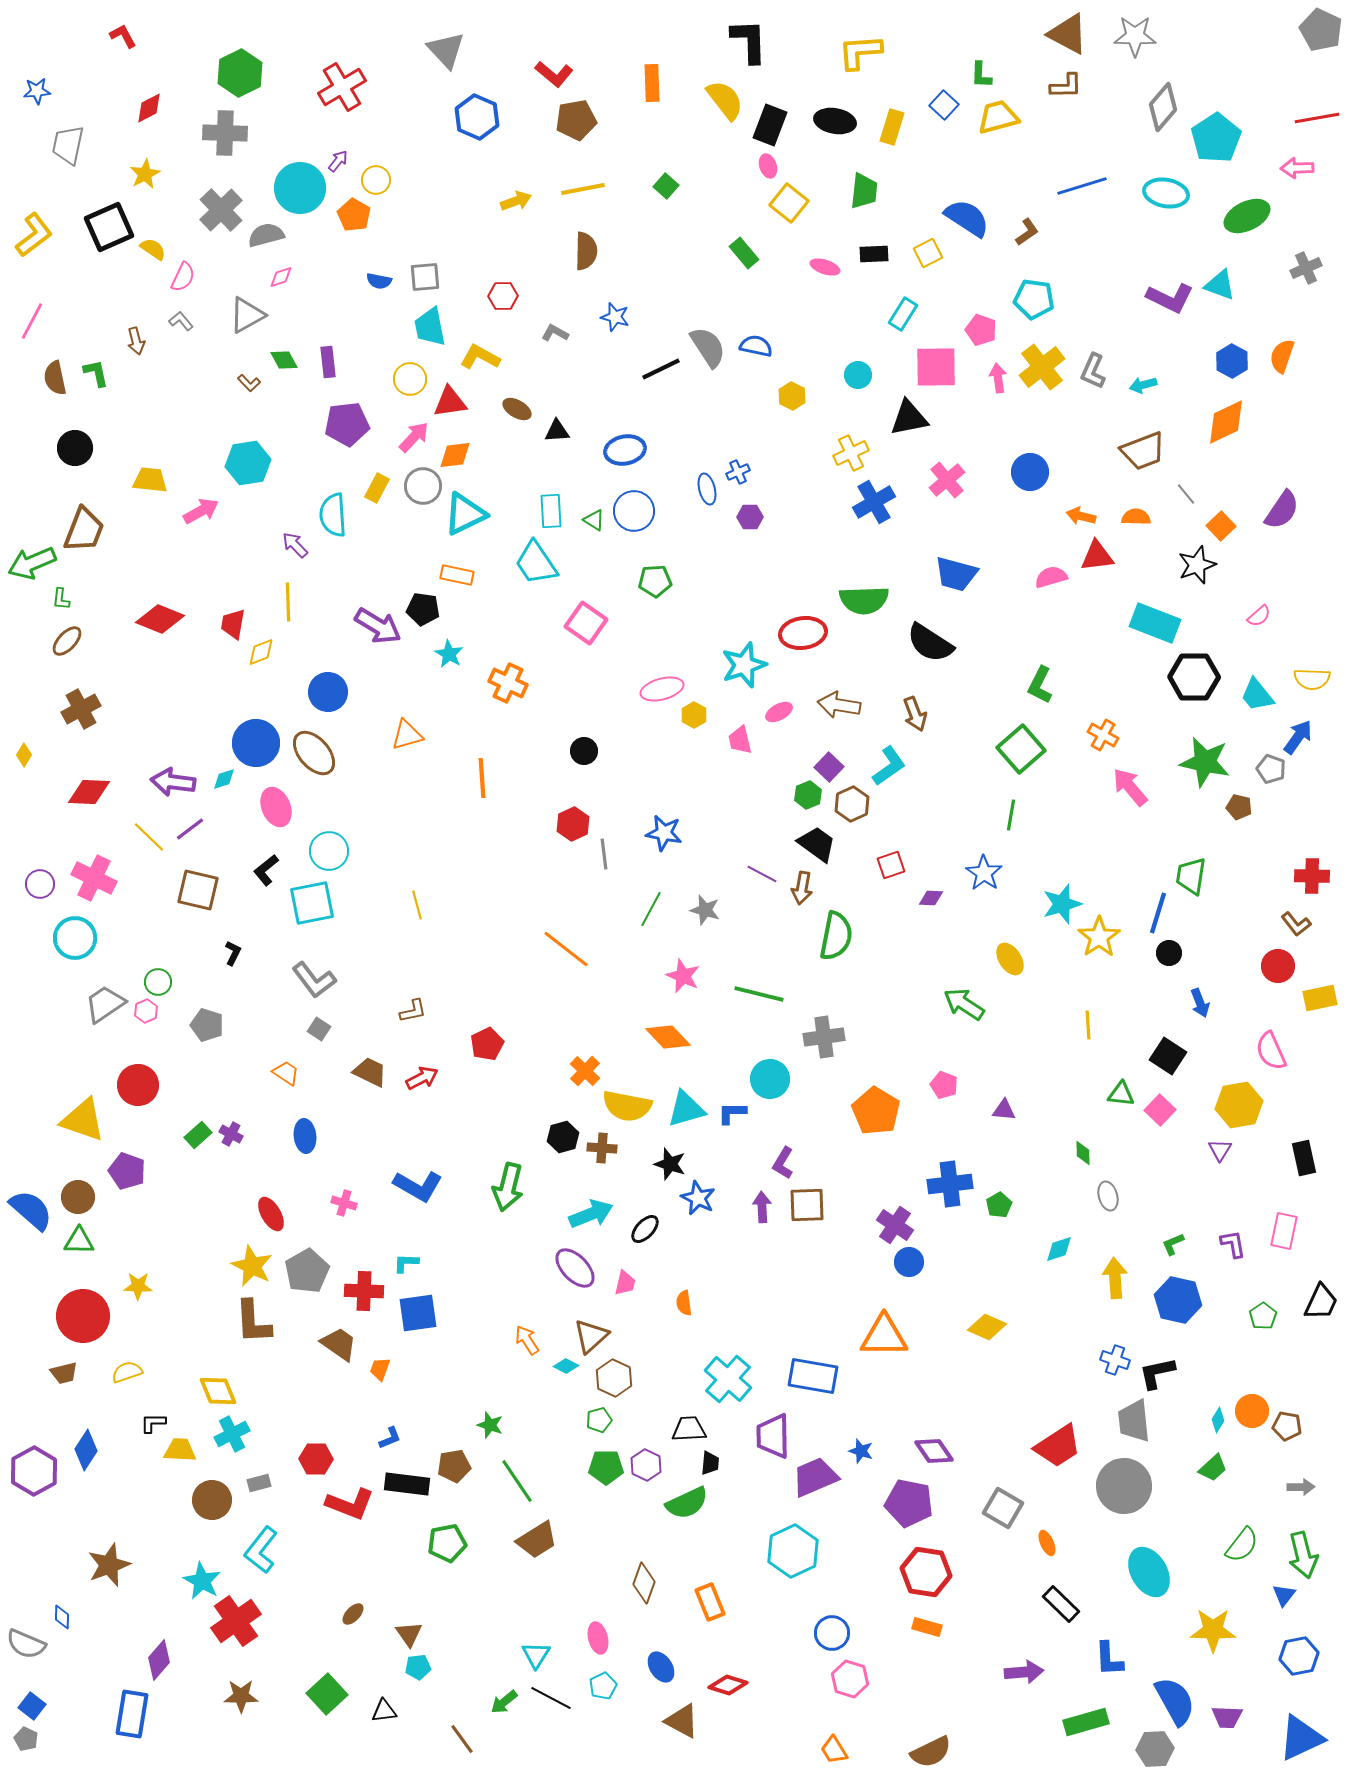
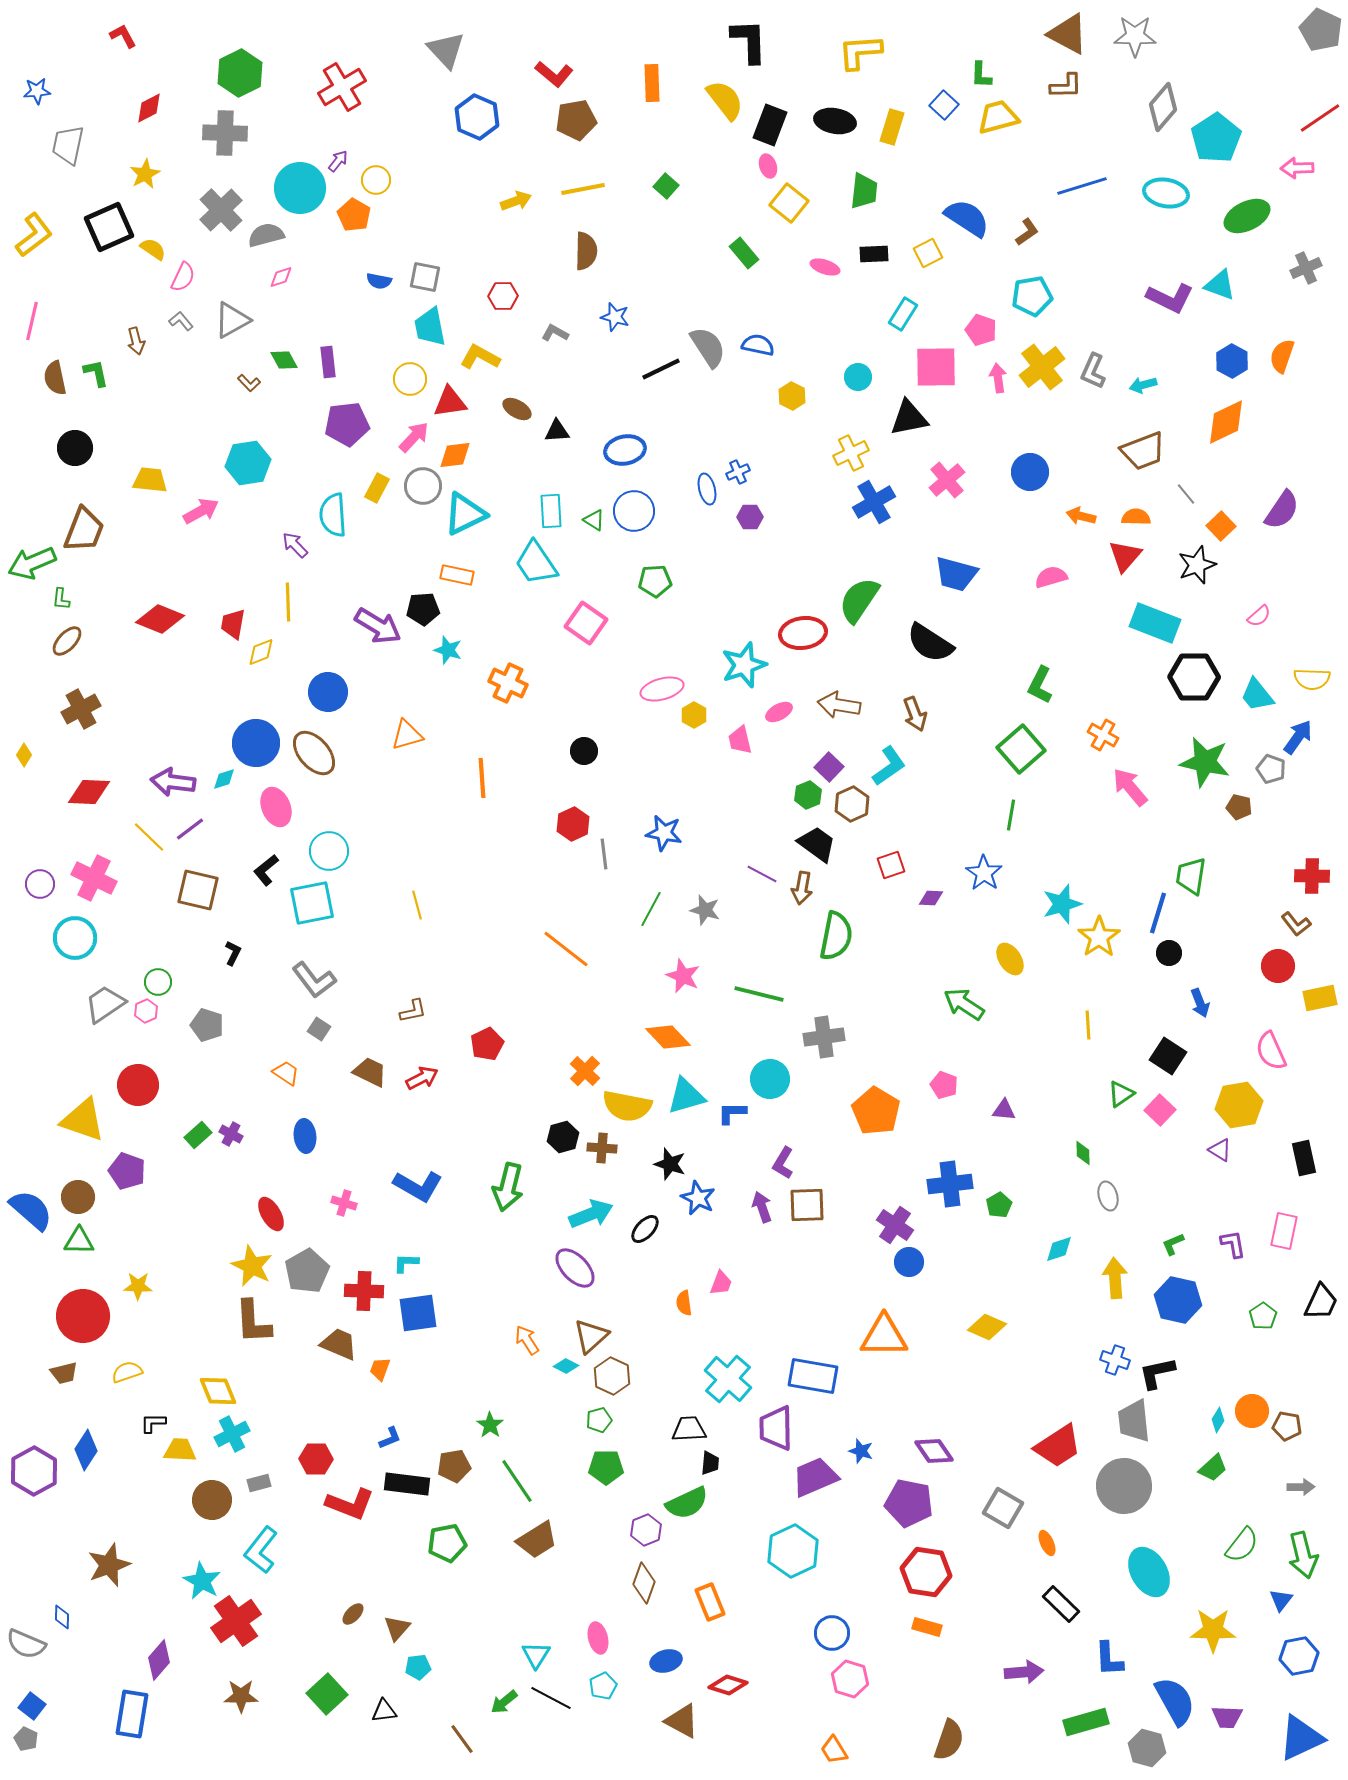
red line at (1317, 118): moved 3 px right; rotated 24 degrees counterclockwise
gray square at (425, 277): rotated 16 degrees clockwise
cyan pentagon at (1034, 299): moved 2 px left, 3 px up; rotated 18 degrees counterclockwise
gray triangle at (247, 315): moved 15 px left, 5 px down
pink line at (32, 321): rotated 15 degrees counterclockwise
blue semicircle at (756, 346): moved 2 px right, 1 px up
cyan circle at (858, 375): moved 2 px down
red triangle at (1097, 556): moved 28 px right; rotated 42 degrees counterclockwise
green semicircle at (864, 600): moved 5 px left; rotated 126 degrees clockwise
black pentagon at (423, 609): rotated 12 degrees counterclockwise
cyan star at (449, 654): moved 1 px left, 4 px up; rotated 12 degrees counterclockwise
green triangle at (1121, 1094): rotated 40 degrees counterclockwise
cyan triangle at (686, 1109): moved 13 px up
purple triangle at (1220, 1150): rotated 30 degrees counterclockwise
purple arrow at (762, 1207): rotated 16 degrees counterclockwise
pink trapezoid at (625, 1283): moved 96 px right; rotated 8 degrees clockwise
brown trapezoid at (339, 1344): rotated 12 degrees counterclockwise
brown hexagon at (614, 1378): moved 2 px left, 2 px up
green star at (490, 1425): rotated 16 degrees clockwise
purple trapezoid at (773, 1436): moved 3 px right, 8 px up
purple hexagon at (646, 1465): moved 65 px down; rotated 12 degrees clockwise
blue triangle at (1284, 1595): moved 3 px left, 5 px down
brown triangle at (409, 1634): moved 12 px left, 6 px up; rotated 16 degrees clockwise
blue ellipse at (661, 1667): moved 5 px right, 6 px up; rotated 72 degrees counterclockwise
gray hexagon at (1155, 1749): moved 8 px left, 1 px up; rotated 18 degrees clockwise
brown semicircle at (931, 1752): moved 18 px right, 12 px up; rotated 45 degrees counterclockwise
